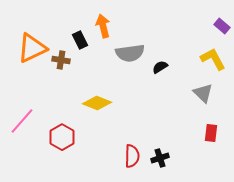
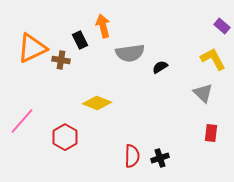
red hexagon: moved 3 px right
